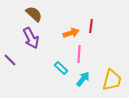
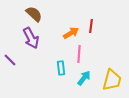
orange arrow: rotated 14 degrees counterclockwise
cyan rectangle: rotated 40 degrees clockwise
cyan arrow: moved 1 px right, 1 px up
